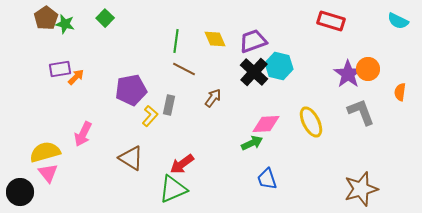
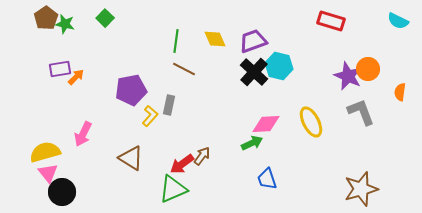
purple star: moved 2 px down; rotated 12 degrees counterclockwise
brown arrow: moved 11 px left, 58 px down
black circle: moved 42 px right
